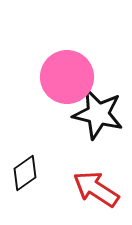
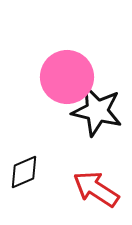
black star: moved 1 px left, 3 px up
black diamond: moved 1 px left, 1 px up; rotated 12 degrees clockwise
